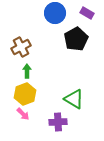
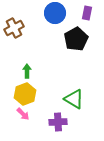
purple rectangle: rotated 72 degrees clockwise
brown cross: moved 7 px left, 19 px up
